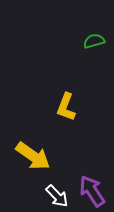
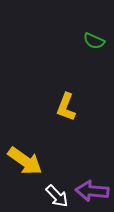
green semicircle: rotated 140 degrees counterclockwise
yellow arrow: moved 8 px left, 5 px down
purple arrow: rotated 52 degrees counterclockwise
